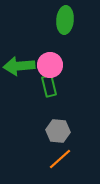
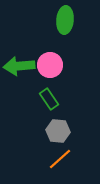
green rectangle: moved 13 px down; rotated 20 degrees counterclockwise
